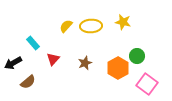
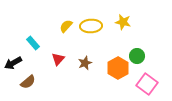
red triangle: moved 5 px right
